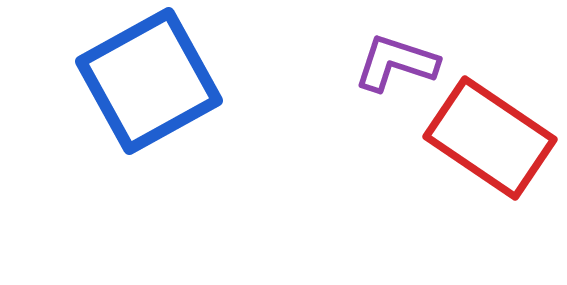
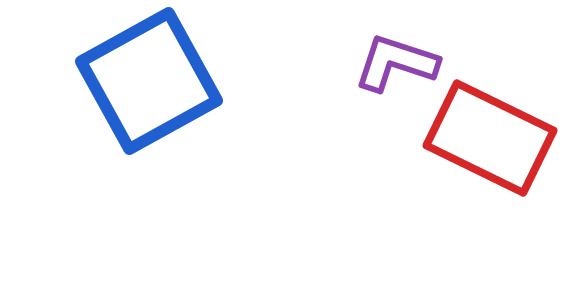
red rectangle: rotated 8 degrees counterclockwise
